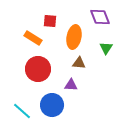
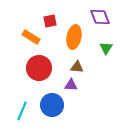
red square: rotated 16 degrees counterclockwise
orange rectangle: moved 2 px left, 1 px up
brown triangle: moved 2 px left, 4 px down
red circle: moved 1 px right, 1 px up
cyan line: rotated 72 degrees clockwise
